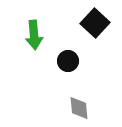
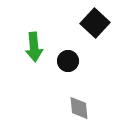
green arrow: moved 12 px down
